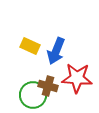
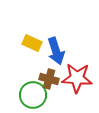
yellow rectangle: moved 2 px right, 3 px up
blue arrow: rotated 40 degrees counterclockwise
brown cross: moved 1 px right, 7 px up
